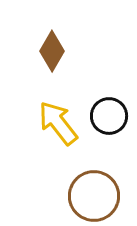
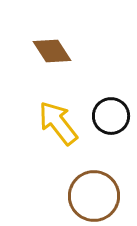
brown diamond: rotated 63 degrees counterclockwise
black circle: moved 2 px right
